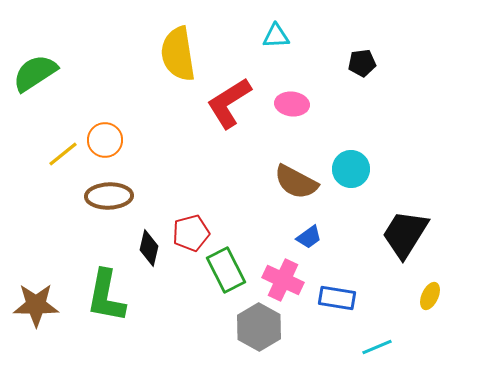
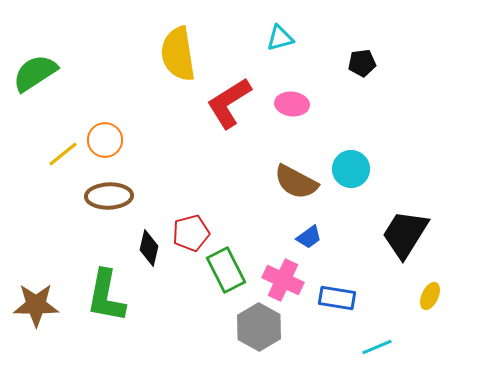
cyan triangle: moved 4 px right, 2 px down; rotated 12 degrees counterclockwise
